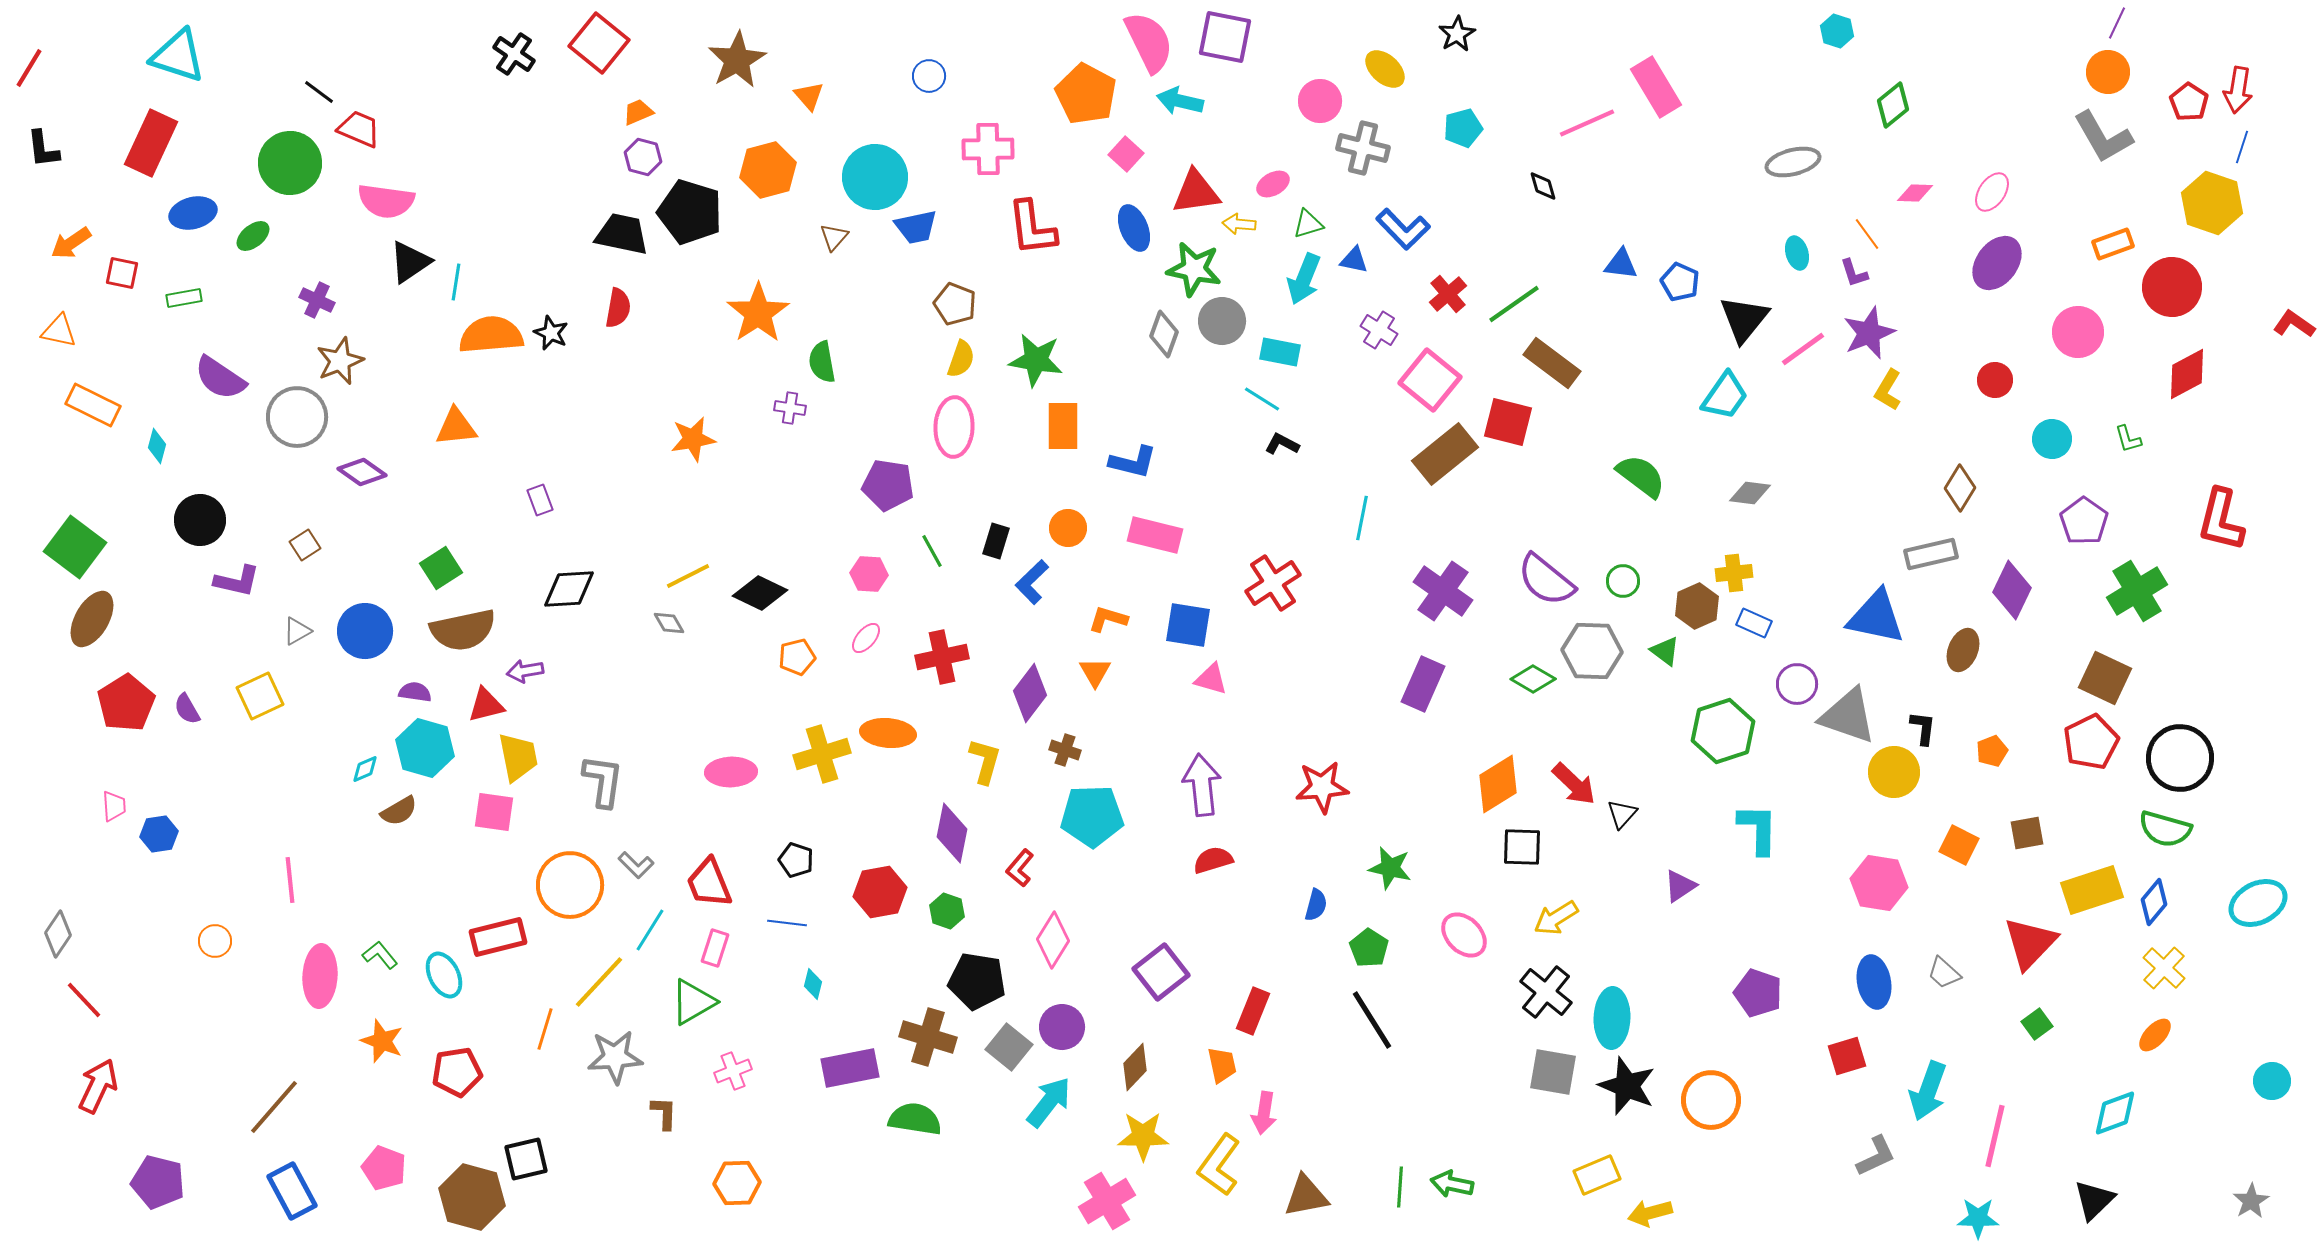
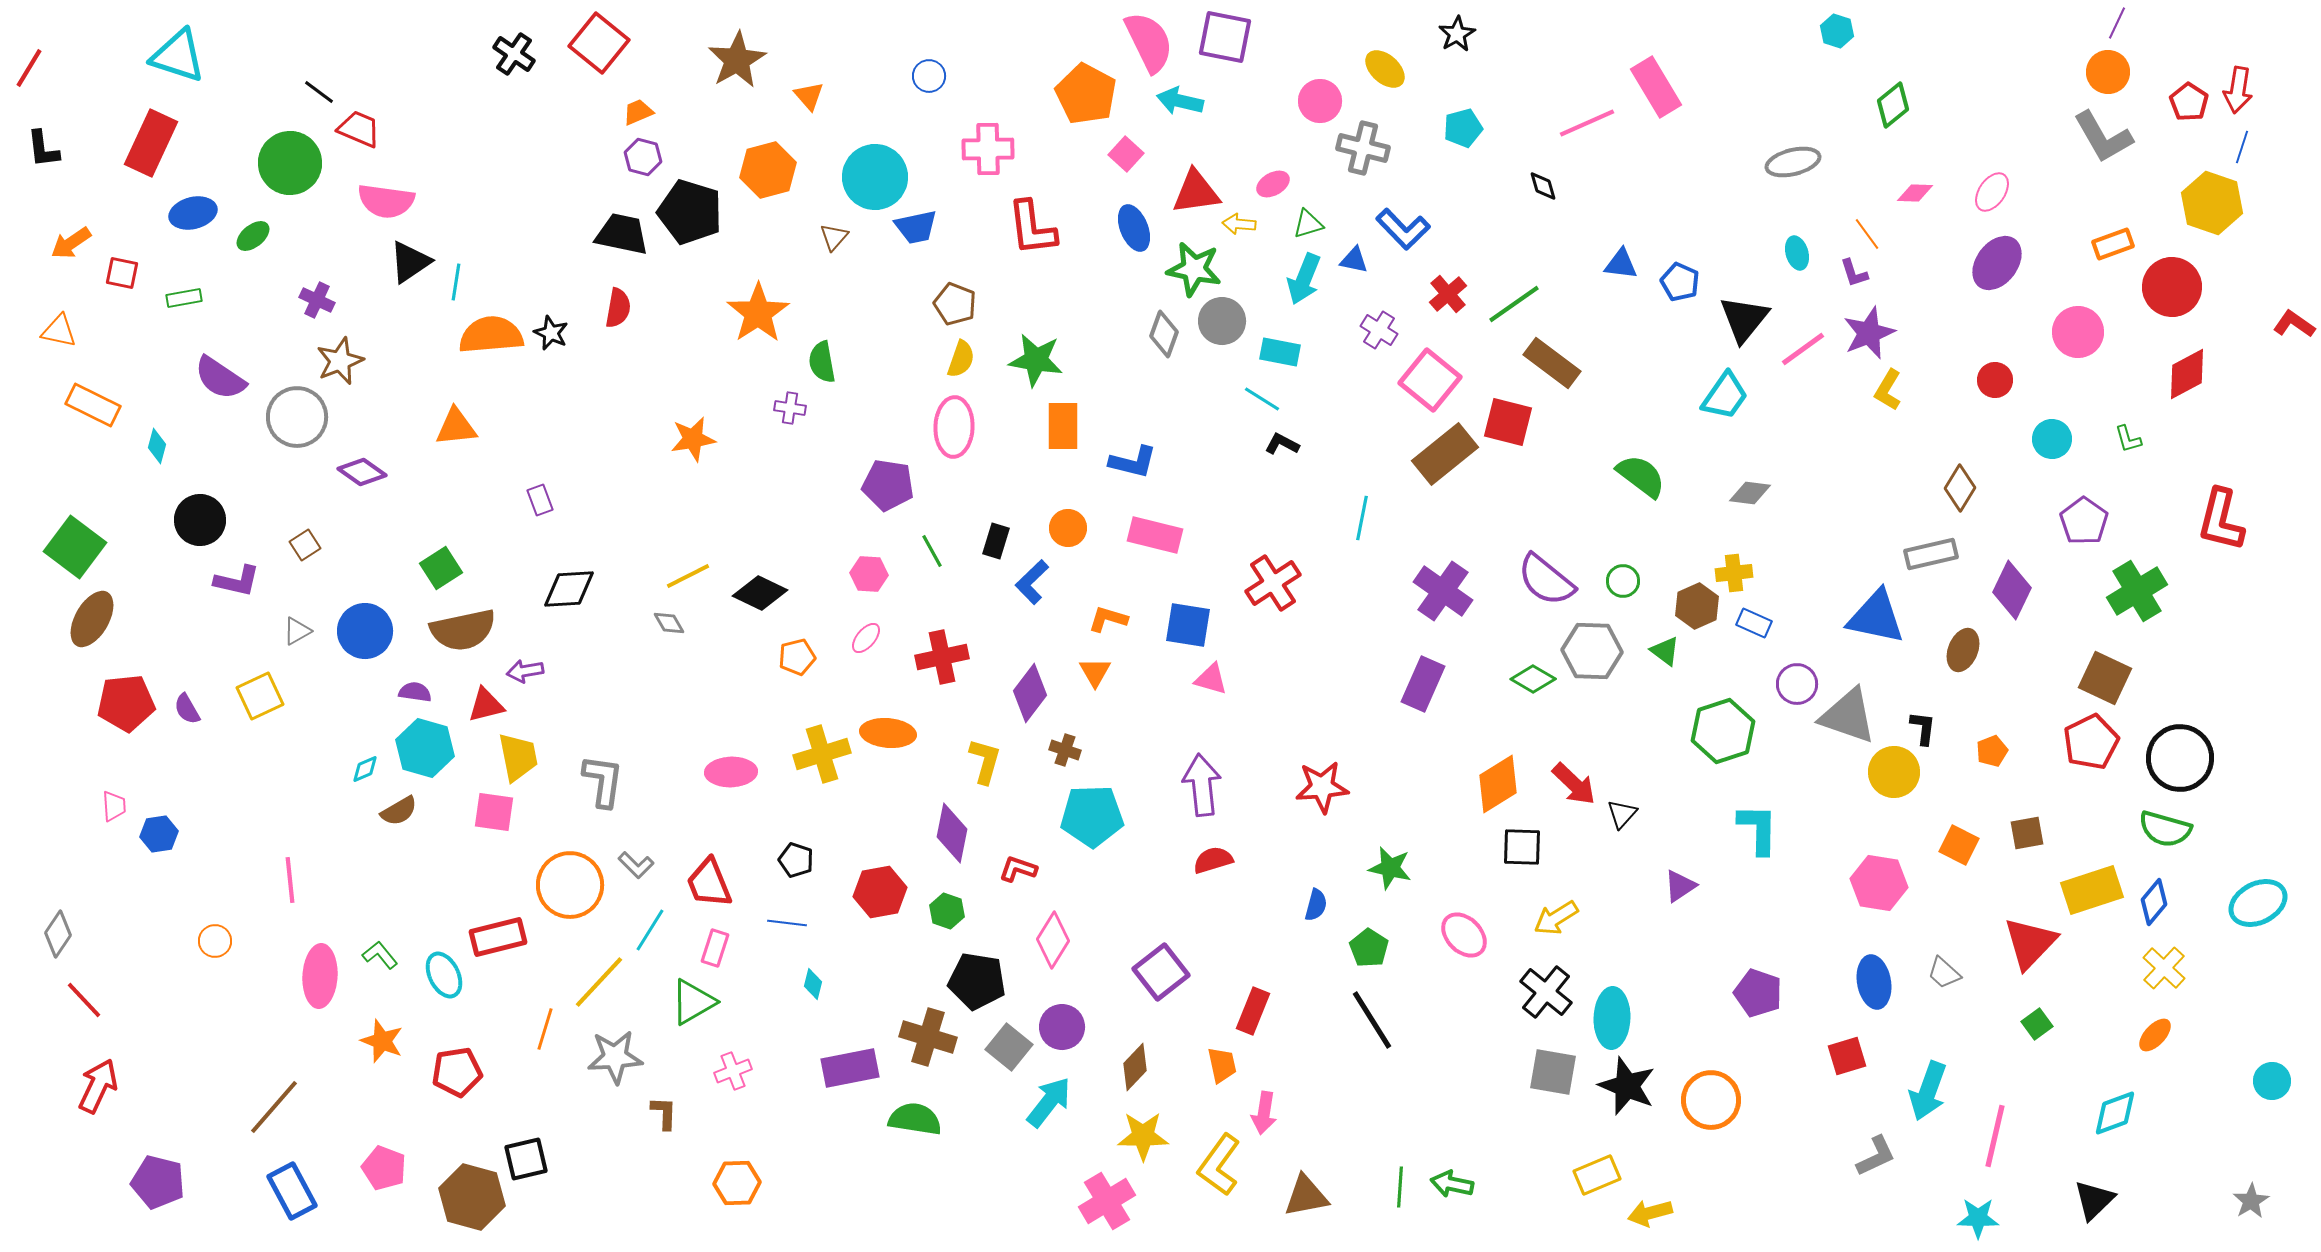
red pentagon at (126, 703): rotated 26 degrees clockwise
red L-shape at (1020, 868): moved 2 px left, 1 px down; rotated 69 degrees clockwise
